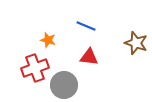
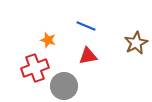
brown star: rotated 25 degrees clockwise
red triangle: moved 1 px left, 1 px up; rotated 18 degrees counterclockwise
gray circle: moved 1 px down
